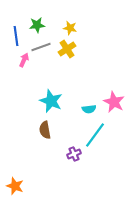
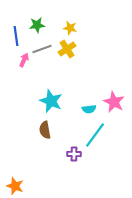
gray line: moved 1 px right, 2 px down
purple cross: rotated 24 degrees clockwise
